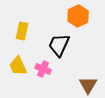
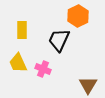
yellow rectangle: moved 1 px up; rotated 12 degrees counterclockwise
black trapezoid: moved 5 px up
yellow trapezoid: moved 3 px up
